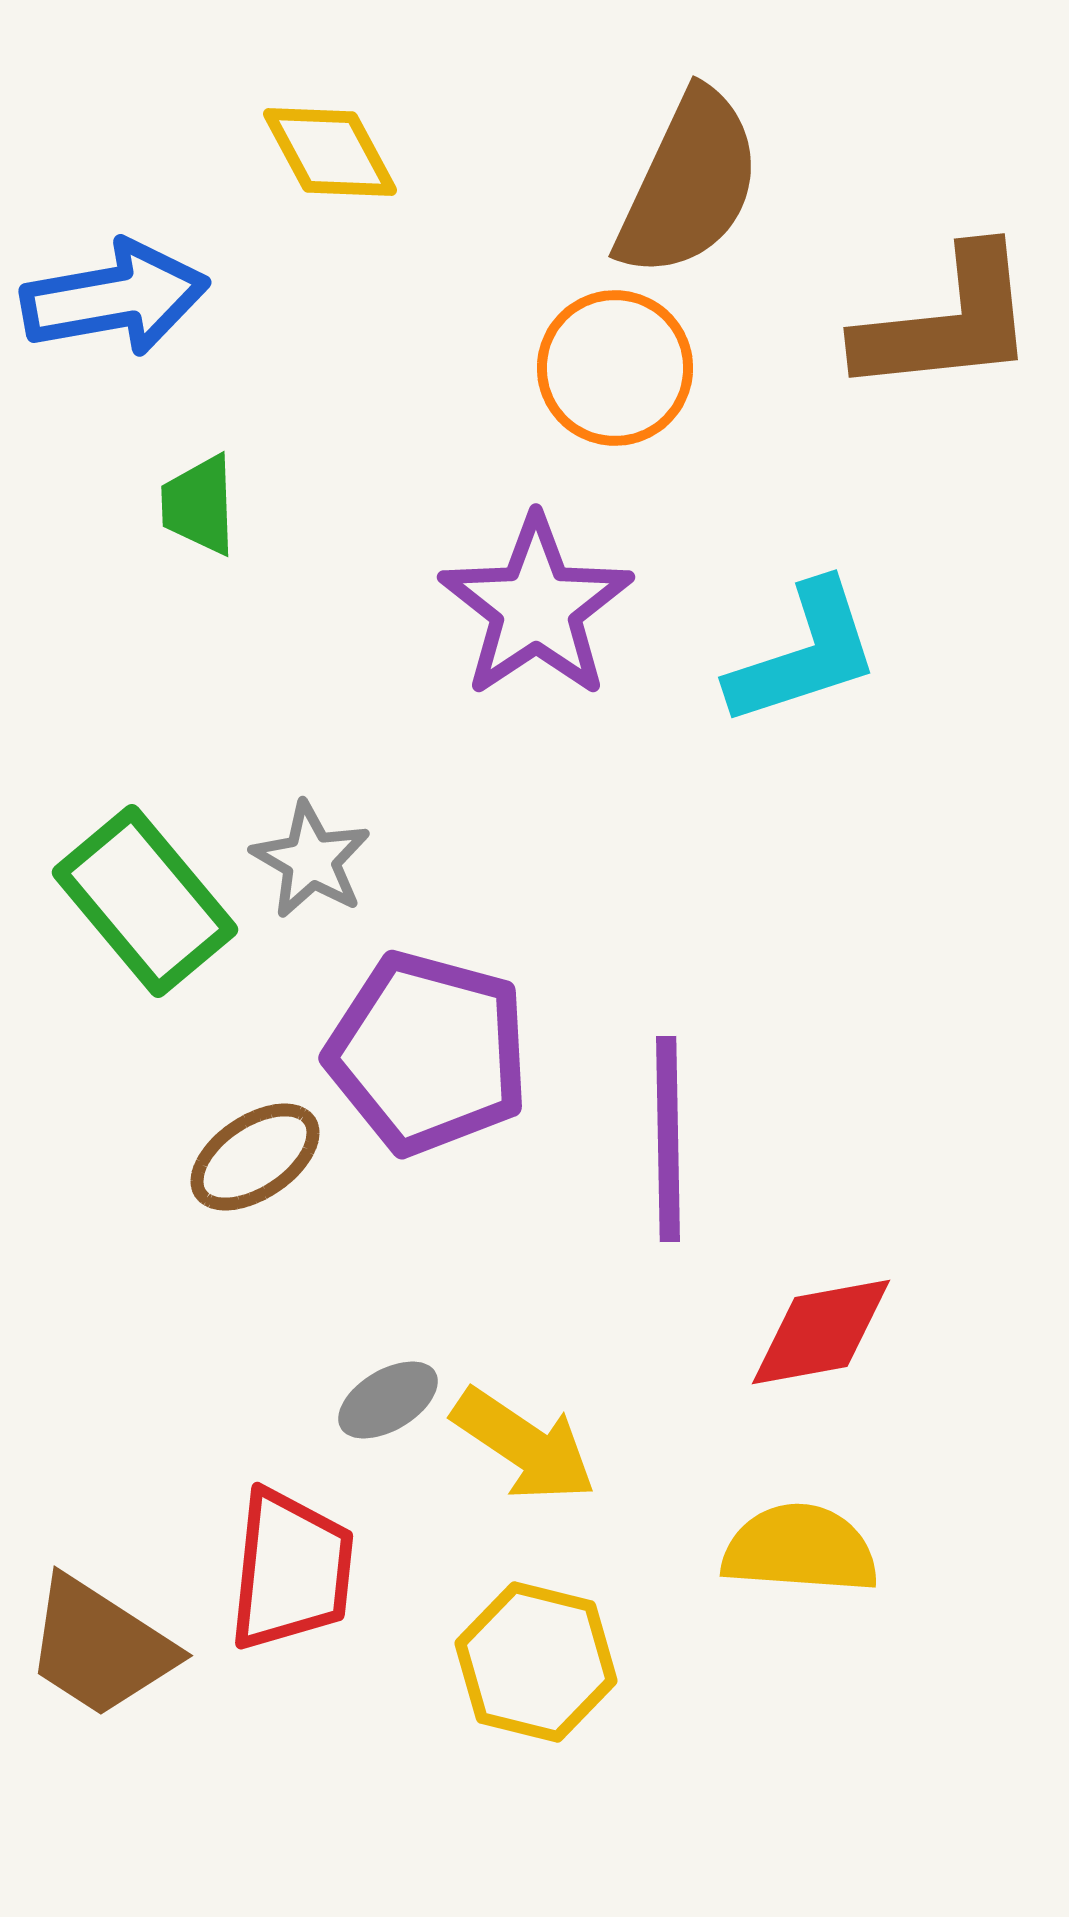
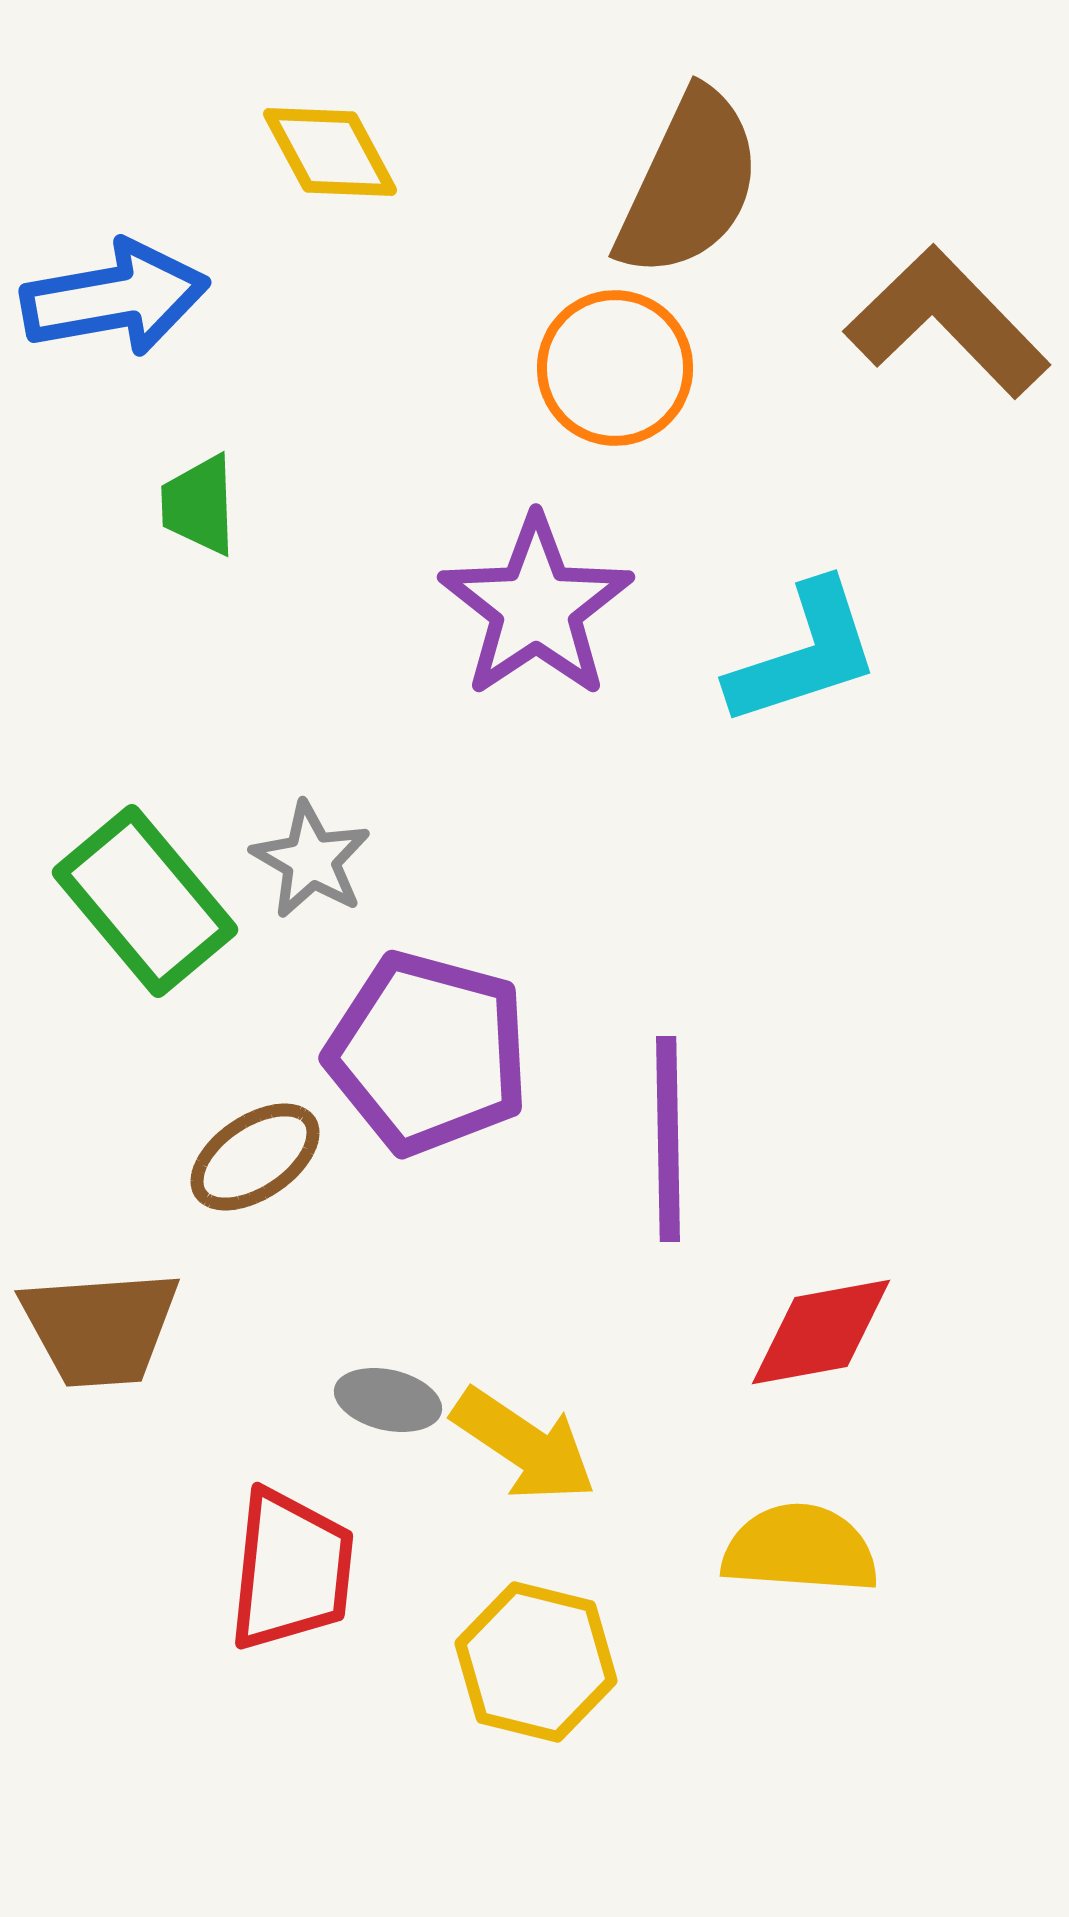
brown L-shape: rotated 128 degrees counterclockwise
gray ellipse: rotated 44 degrees clockwise
brown trapezoid: moved 319 px up; rotated 37 degrees counterclockwise
